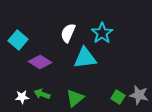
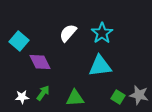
white semicircle: rotated 18 degrees clockwise
cyan square: moved 1 px right, 1 px down
cyan triangle: moved 15 px right, 8 px down
purple diamond: rotated 30 degrees clockwise
green arrow: moved 1 px right, 1 px up; rotated 105 degrees clockwise
green triangle: rotated 36 degrees clockwise
